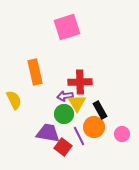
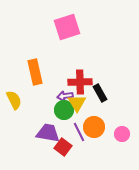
black rectangle: moved 17 px up
green circle: moved 4 px up
purple line: moved 4 px up
